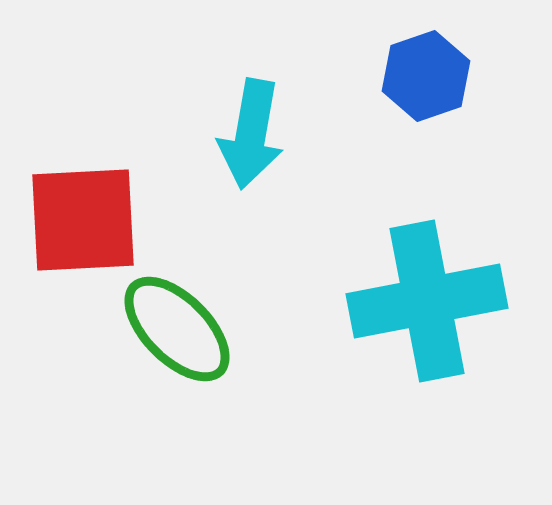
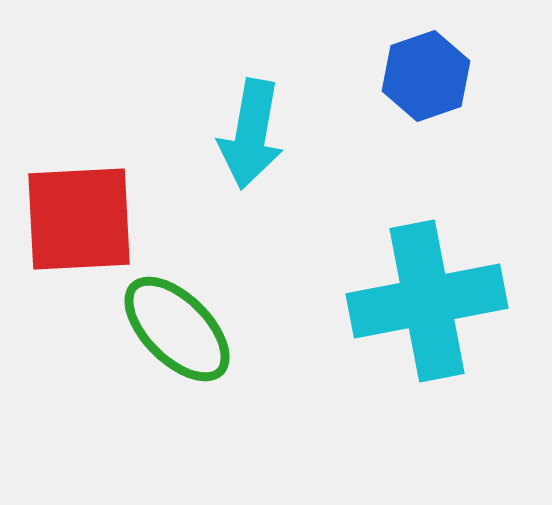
red square: moved 4 px left, 1 px up
